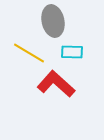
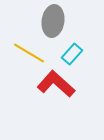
gray ellipse: rotated 20 degrees clockwise
cyan rectangle: moved 2 px down; rotated 50 degrees counterclockwise
